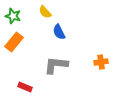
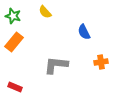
blue semicircle: moved 25 px right
red rectangle: moved 10 px left
